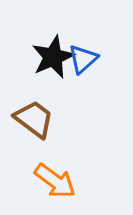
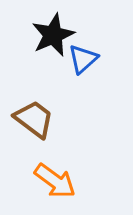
black star: moved 22 px up
